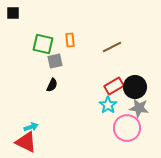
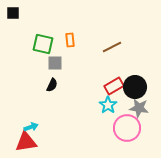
gray square: moved 2 px down; rotated 14 degrees clockwise
red triangle: rotated 35 degrees counterclockwise
